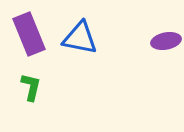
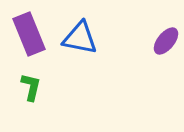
purple ellipse: rotated 40 degrees counterclockwise
